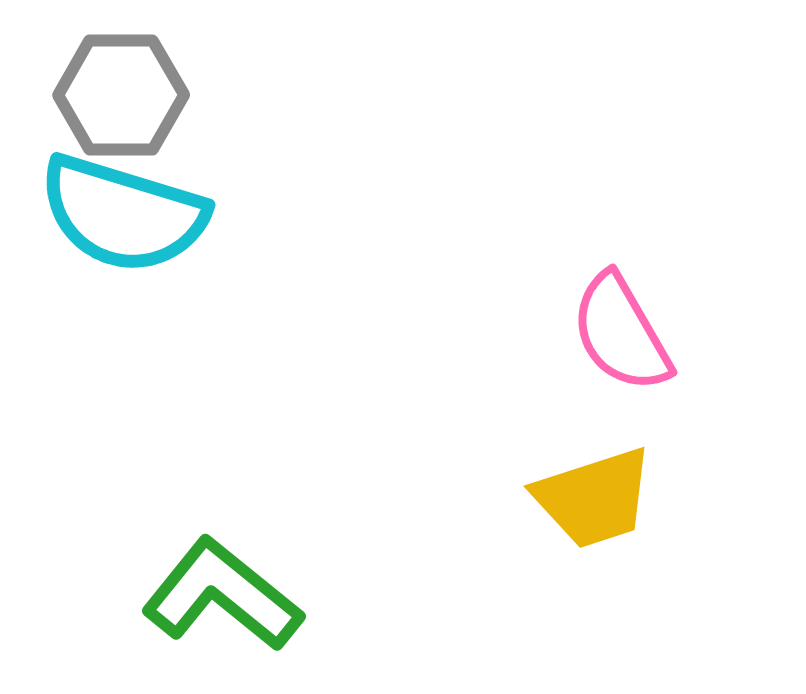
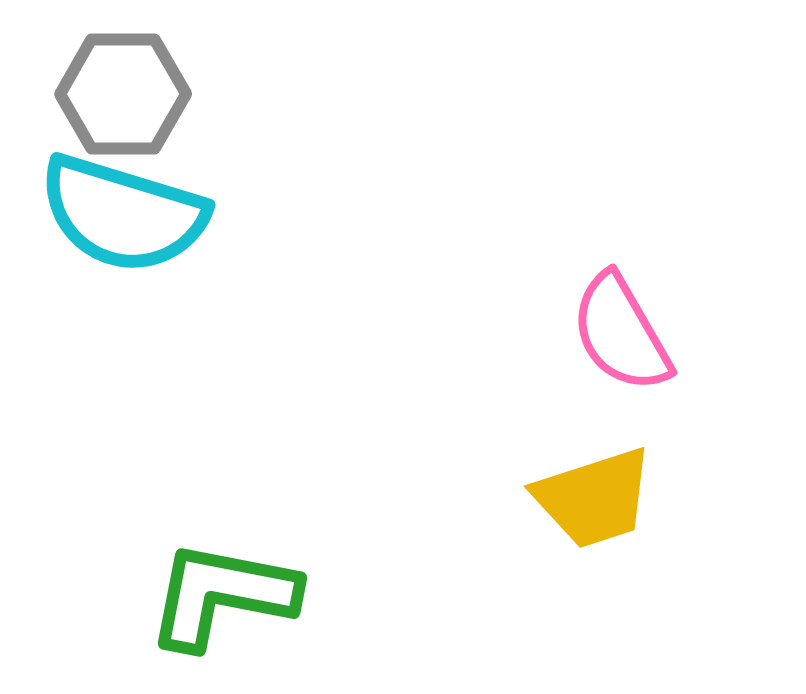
gray hexagon: moved 2 px right, 1 px up
green L-shape: rotated 28 degrees counterclockwise
